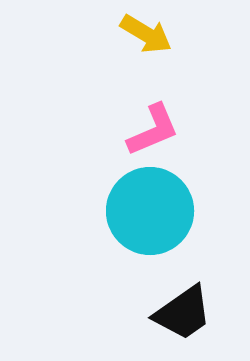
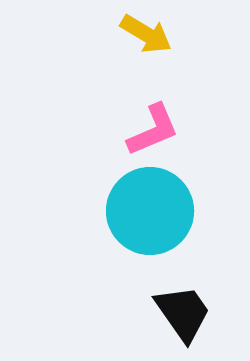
black trapezoid: rotated 90 degrees counterclockwise
